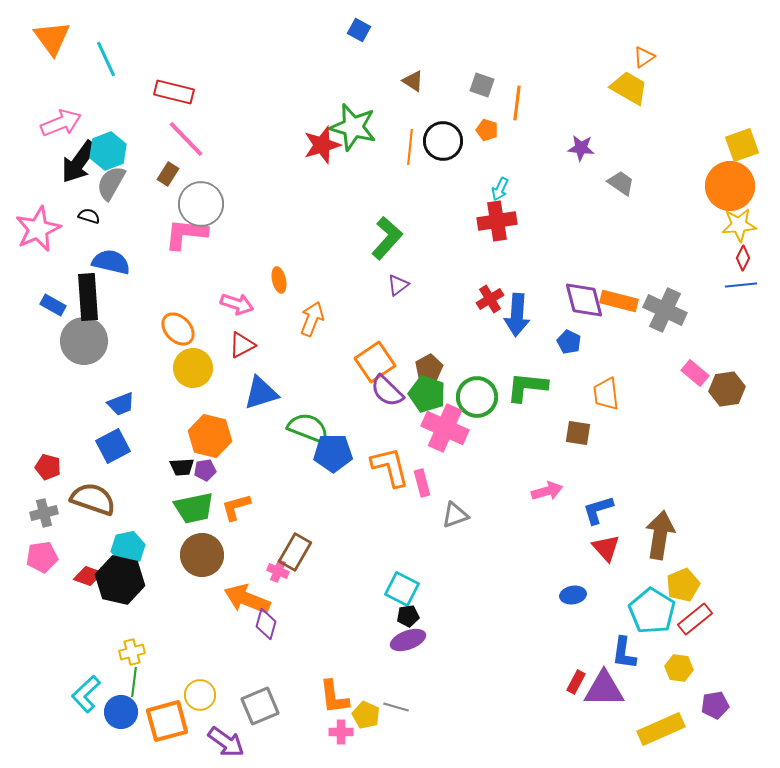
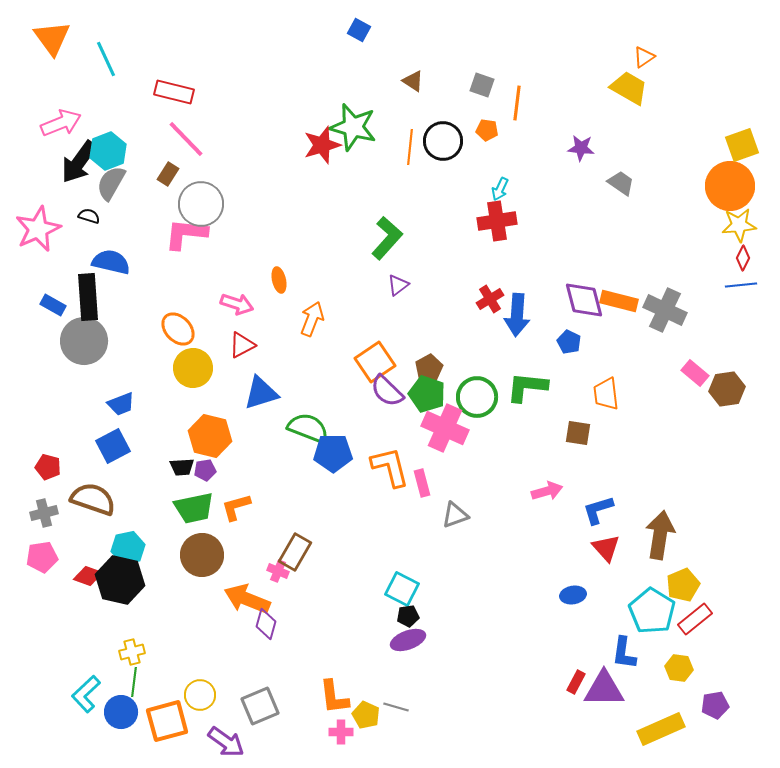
orange pentagon at (487, 130): rotated 10 degrees counterclockwise
